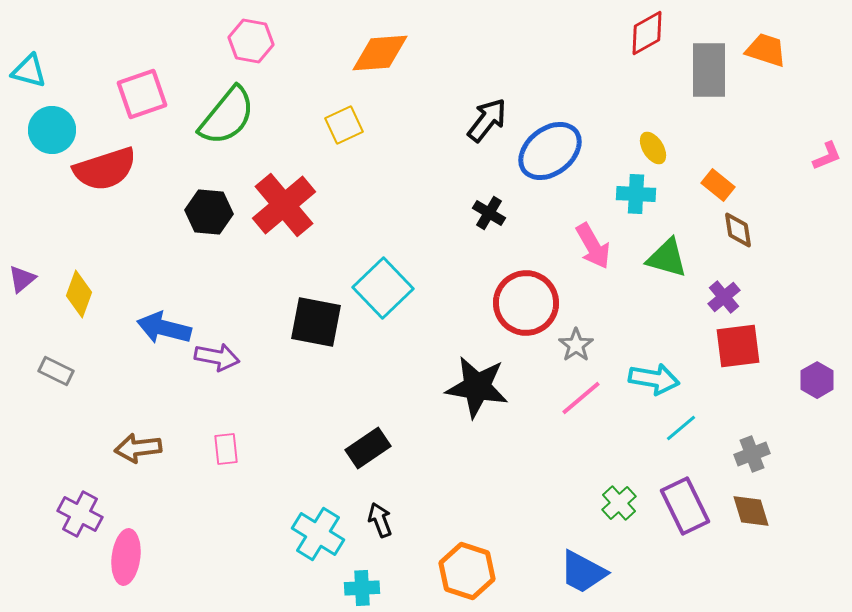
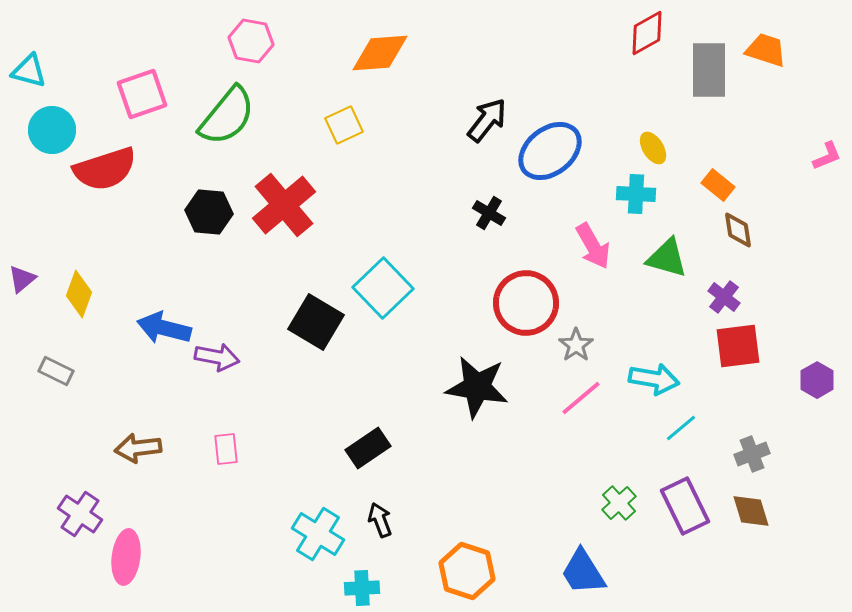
purple cross at (724, 297): rotated 12 degrees counterclockwise
black square at (316, 322): rotated 20 degrees clockwise
purple cross at (80, 514): rotated 6 degrees clockwise
blue trapezoid at (583, 572): rotated 30 degrees clockwise
